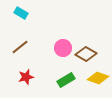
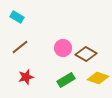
cyan rectangle: moved 4 px left, 4 px down
